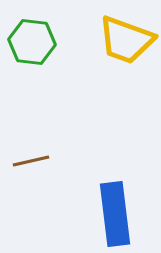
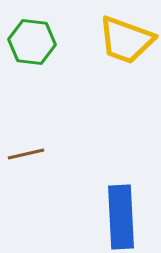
brown line: moved 5 px left, 7 px up
blue rectangle: moved 6 px right, 3 px down; rotated 4 degrees clockwise
